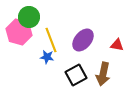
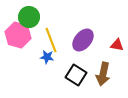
pink hexagon: moved 1 px left, 3 px down
black square: rotated 30 degrees counterclockwise
